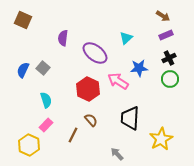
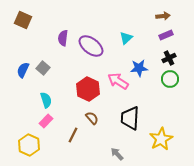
brown arrow: rotated 40 degrees counterclockwise
purple ellipse: moved 4 px left, 7 px up
brown semicircle: moved 1 px right, 2 px up
pink rectangle: moved 4 px up
